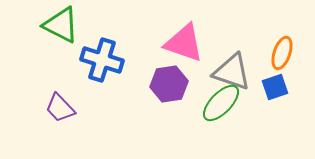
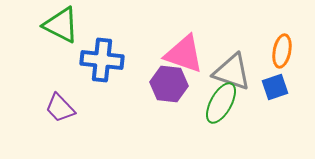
pink triangle: moved 11 px down
orange ellipse: moved 2 px up; rotated 8 degrees counterclockwise
blue cross: rotated 12 degrees counterclockwise
purple hexagon: rotated 15 degrees clockwise
green ellipse: rotated 15 degrees counterclockwise
